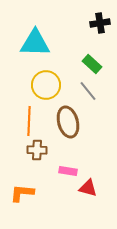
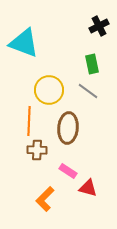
black cross: moved 1 px left, 3 px down; rotated 18 degrees counterclockwise
cyan triangle: moved 11 px left; rotated 20 degrees clockwise
green rectangle: rotated 36 degrees clockwise
yellow circle: moved 3 px right, 5 px down
gray line: rotated 15 degrees counterclockwise
brown ellipse: moved 6 px down; rotated 20 degrees clockwise
pink rectangle: rotated 24 degrees clockwise
orange L-shape: moved 23 px right, 6 px down; rotated 50 degrees counterclockwise
